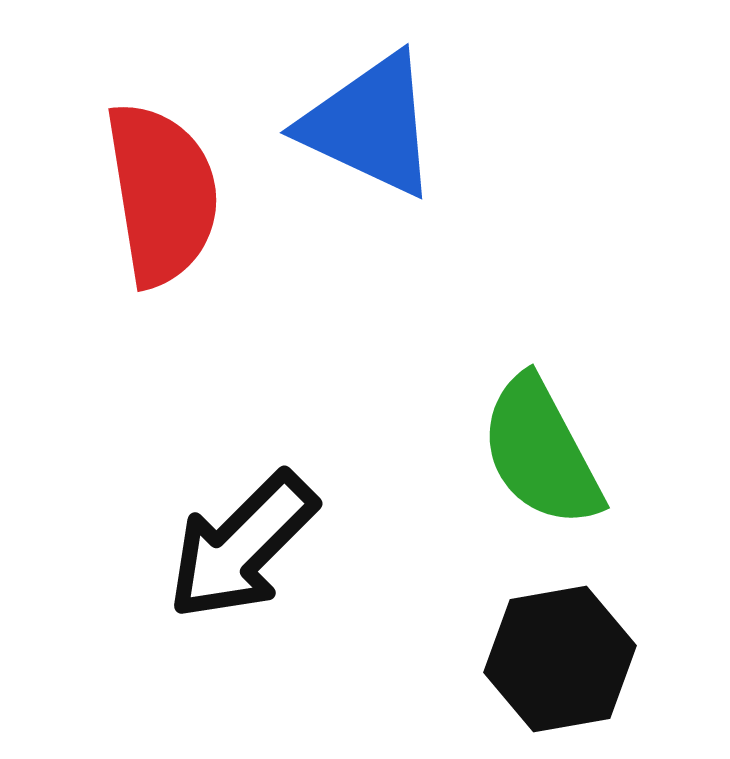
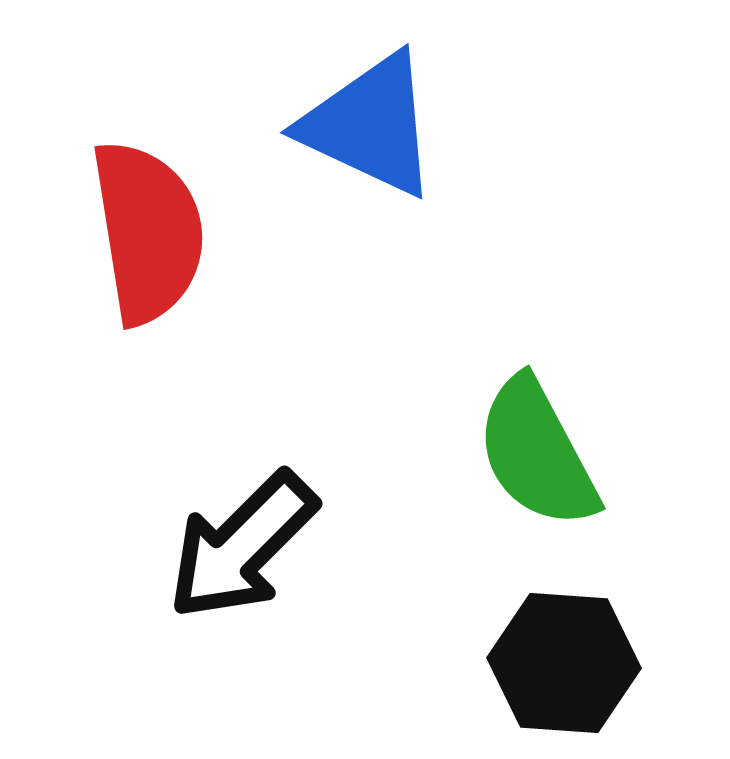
red semicircle: moved 14 px left, 38 px down
green semicircle: moved 4 px left, 1 px down
black hexagon: moved 4 px right, 4 px down; rotated 14 degrees clockwise
